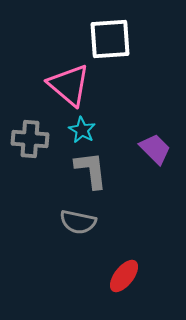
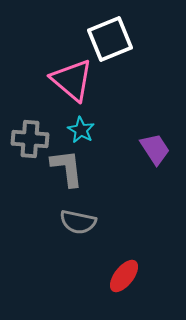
white square: rotated 18 degrees counterclockwise
pink triangle: moved 3 px right, 5 px up
cyan star: moved 1 px left
purple trapezoid: rotated 12 degrees clockwise
gray L-shape: moved 24 px left, 2 px up
